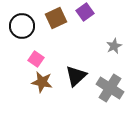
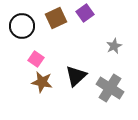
purple square: moved 1 px down
